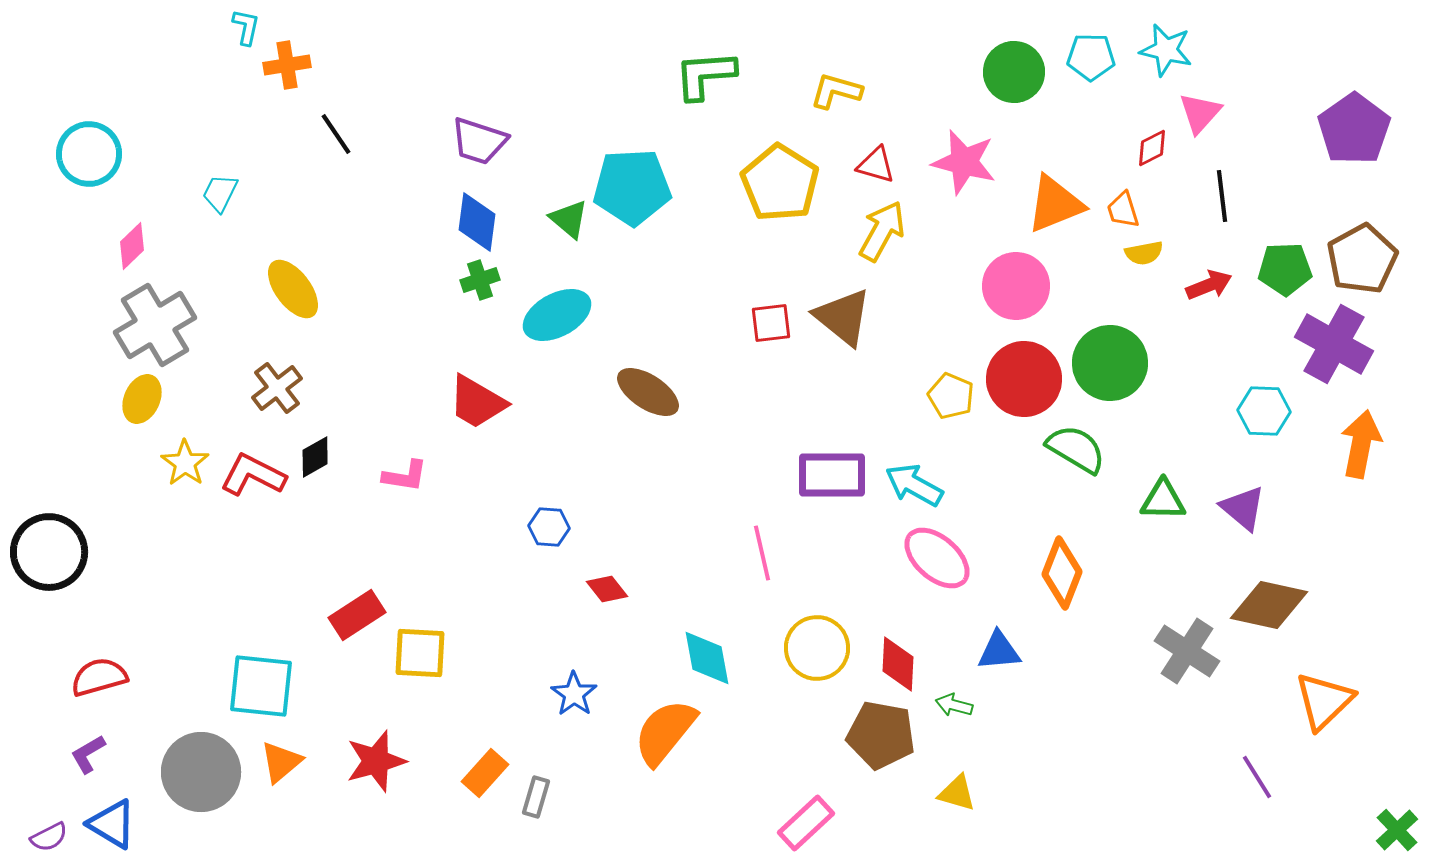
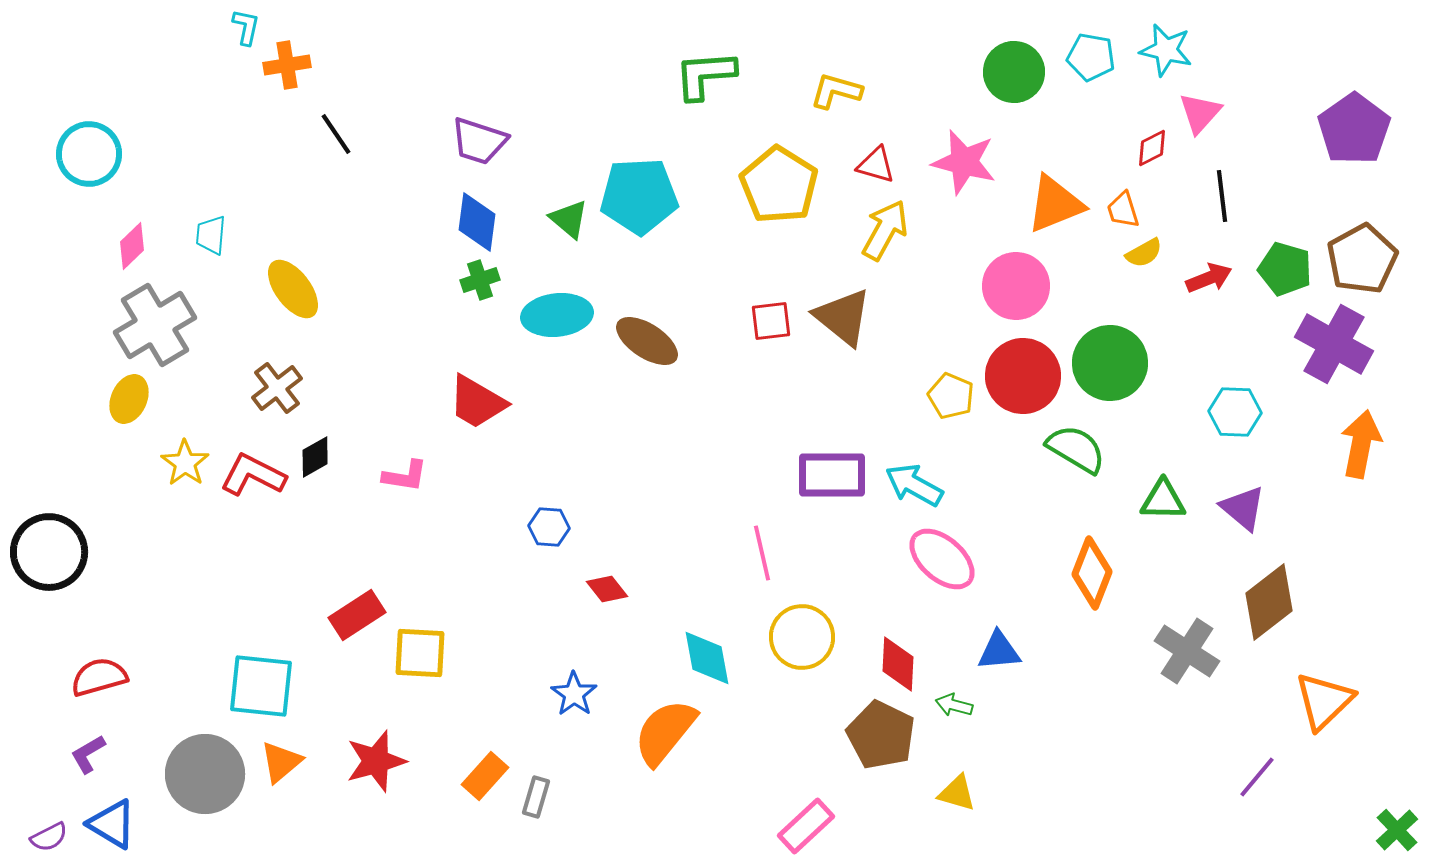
cyan pentagon at (1091, 57): rotated 9 degrees clockwise
yellow pentagon at (780, 183): moved 1 px left, 2 px down
cyan pentagon at (632, 187): moved 7 px right, 9 px down
cyan trapezoid at (220, 193): moved 9 px left, 42 px down; rotated 21 degrees counterclockwise
yellow arrow at (882, 231): moved 3 px right, 1 px up
yellow semicircle at (1144, 253): rotated 18 degrees counterclockwise
green pentagon at (1285, 269): rotated 18 degrees clockwise
red arrow at (1209, 285): moved 7 px up
cyan ellipse at (557, 315): rotated 22 degrees clockwise
red square at (771, 323): moved 2 px up
red circle at (1024, 379): moved 1 px left, 3 px up
brown ellipse at (648, 392): moved 1 px left, 51 px up
yellow ellipse at (142, 399): moved 13 px left
cyan hexagon at (1264, 411): moved 29 px left, 1 px down
pink ellipse at (937, 558): moved 5 px right, 1 px down
orange diamond at (1062, 573): moved 30 px right
brown diamond at (1269, 605): moved 3 px up; rotated 50 degrees counterclockwise
yellow circle at (817, 648): moved 15 px left, 11 px up
brown pentagon at (881, 735): rotated 16 degrees clockwise
gray circle at (201, 772): moved 4 px right, 2 px down
orange rectangle at (485, 773): moved 3 px down
purple line at (1257, 777): rotated 72 degrees clockwise
pink rectangle at (806, 823): moved 3 px down
